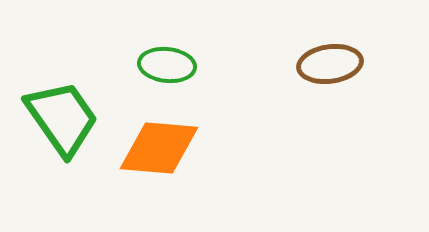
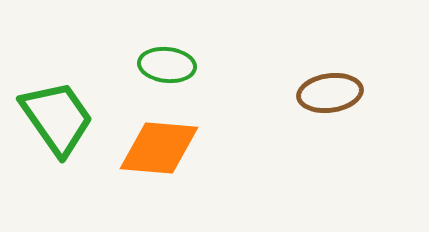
brown ellipse: moved 29 px down
green trapezoid: moved 5 px left
